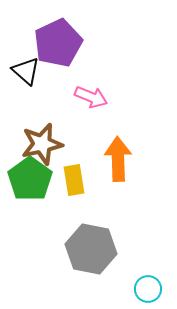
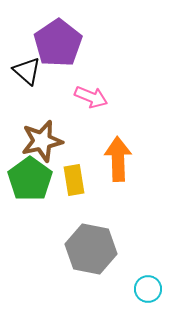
purple pentagon: rotated 9 degrees counterclockwise
black triangle: moved 1 px right
brown star: moved 3 px up
